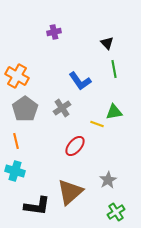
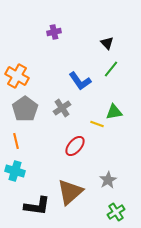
green line: moved 3 px left; rotated 48 degrees clockwise
